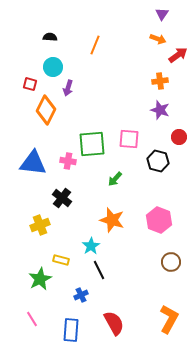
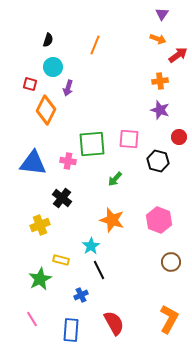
black semicircle: moved 2 px left, 3 px down; rotated 104 degrees clockwise
